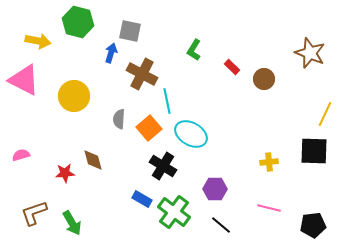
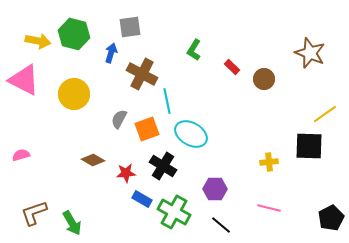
green hexagon: moved 4 px left, 12 px down
gray square: moved 4 px up; rotated 20 degrees counterclockwise
yellow circle: moved 2 px up
yellow line: rotated 30 degrees clockwise
gray semicircle: rotated 24 degrees clockwise
orange square: moved 2 px left, 1 px down; rotated 20 degrees clockwise
black square: moved 5 px left, 5 px up
brown diamond: rotated 45 degrees counterclockwise
red star: moved 61 px right
green cross: rotated 8 degrees counterclockwise
black pentagon: moved 18 px right, 7 px up; rotated 20 degrees counterclockwise
